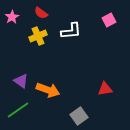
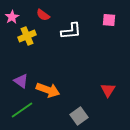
red semicircle: moved 2 px right, 2 px down
pink square: rotated 32 degrees clockwise
yellow cross: moved 11 px left
red triangle: moved 3 px right, 1 px down; rotated 49 degrees counterclockwise
green line: moved 4 px right
